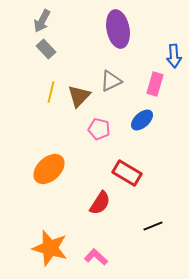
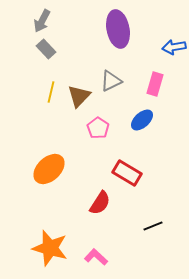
blue arrow: moved 9 px up; rotated 85 degrees clockwise
pink pentagon: moved 1 px left, 1 px up; rotated 20 degrees clockwise
